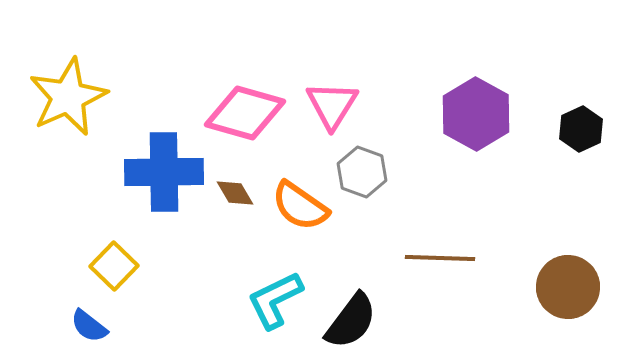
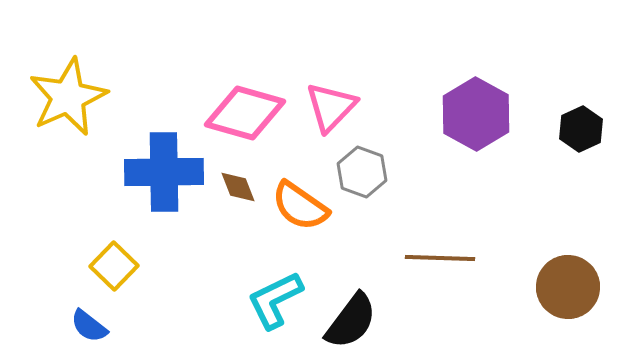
pink triangle: moved 1 px left, 2 px down; rotated 12 degrees clockwise
brown diamond: moved 3 px right, 6 px up; rotated 9 degrees clockwise
